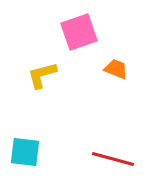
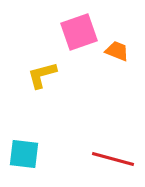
orange trapezoid: moved 1 px right, 18 px up
cyan square: moved 1 px left, 2 px down
